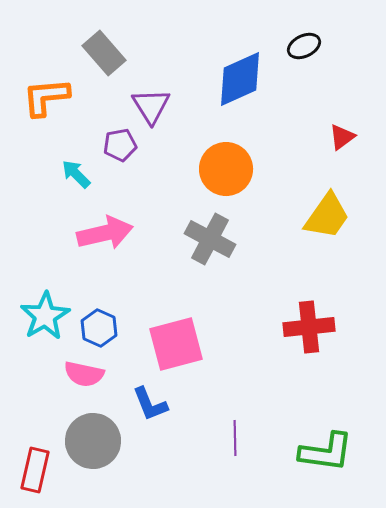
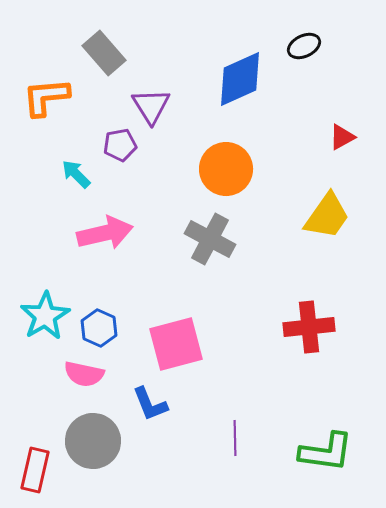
red triangle: rotated 8 degrees clockwise
